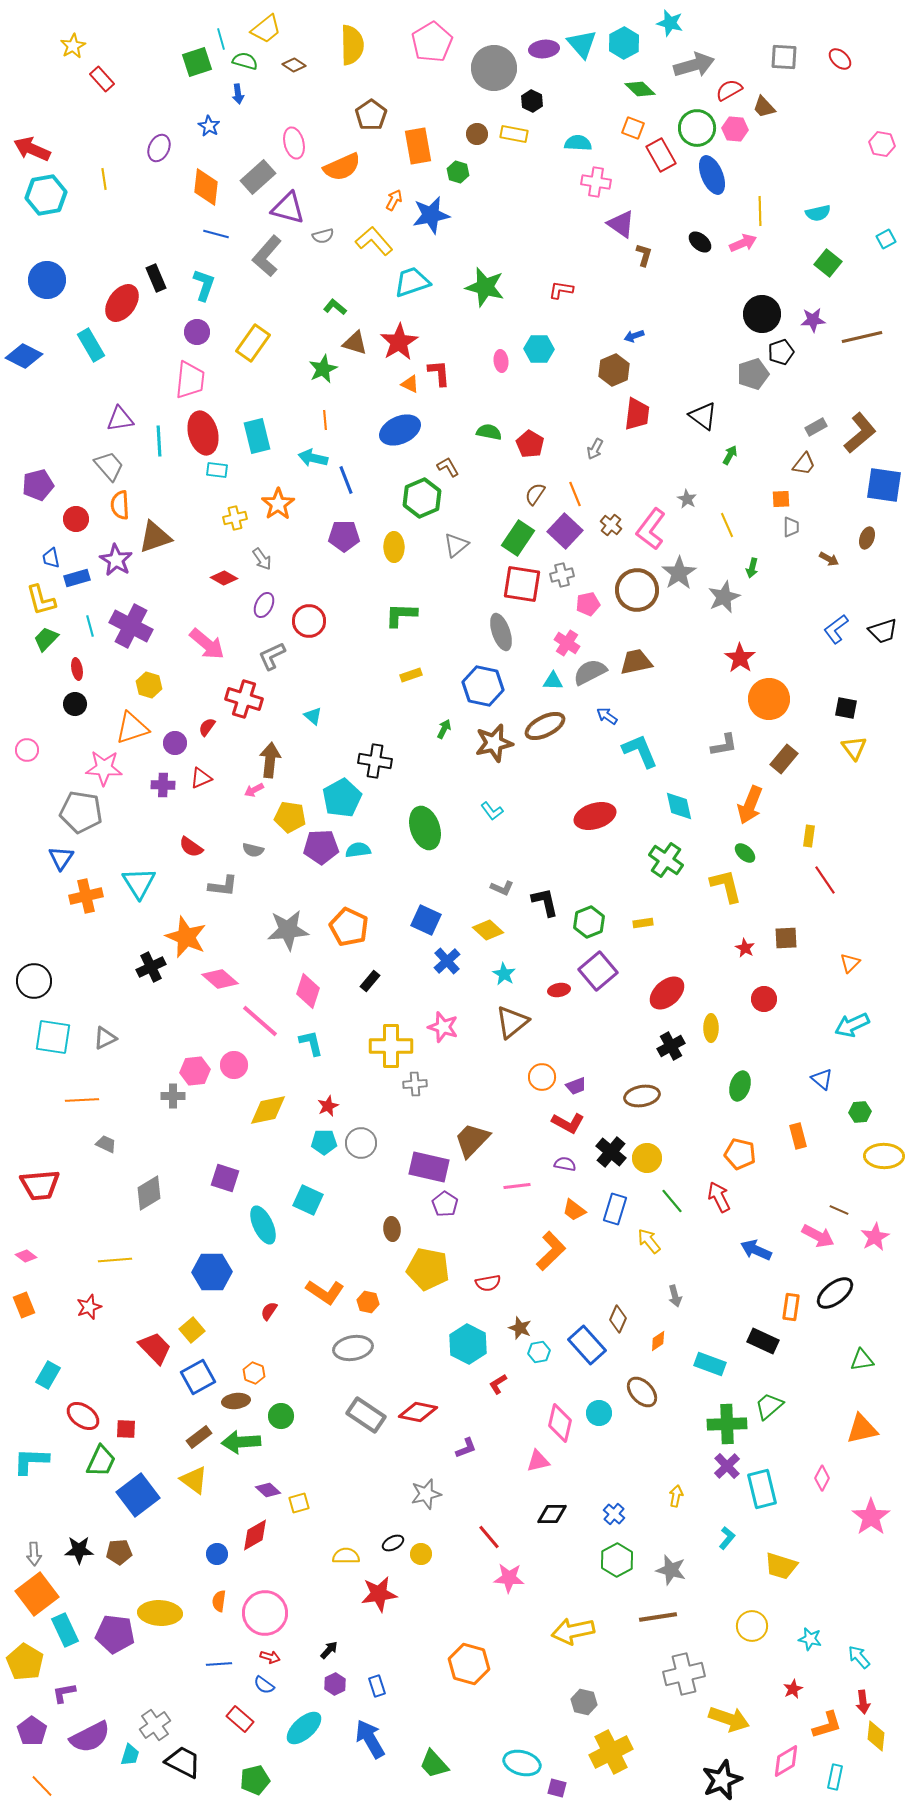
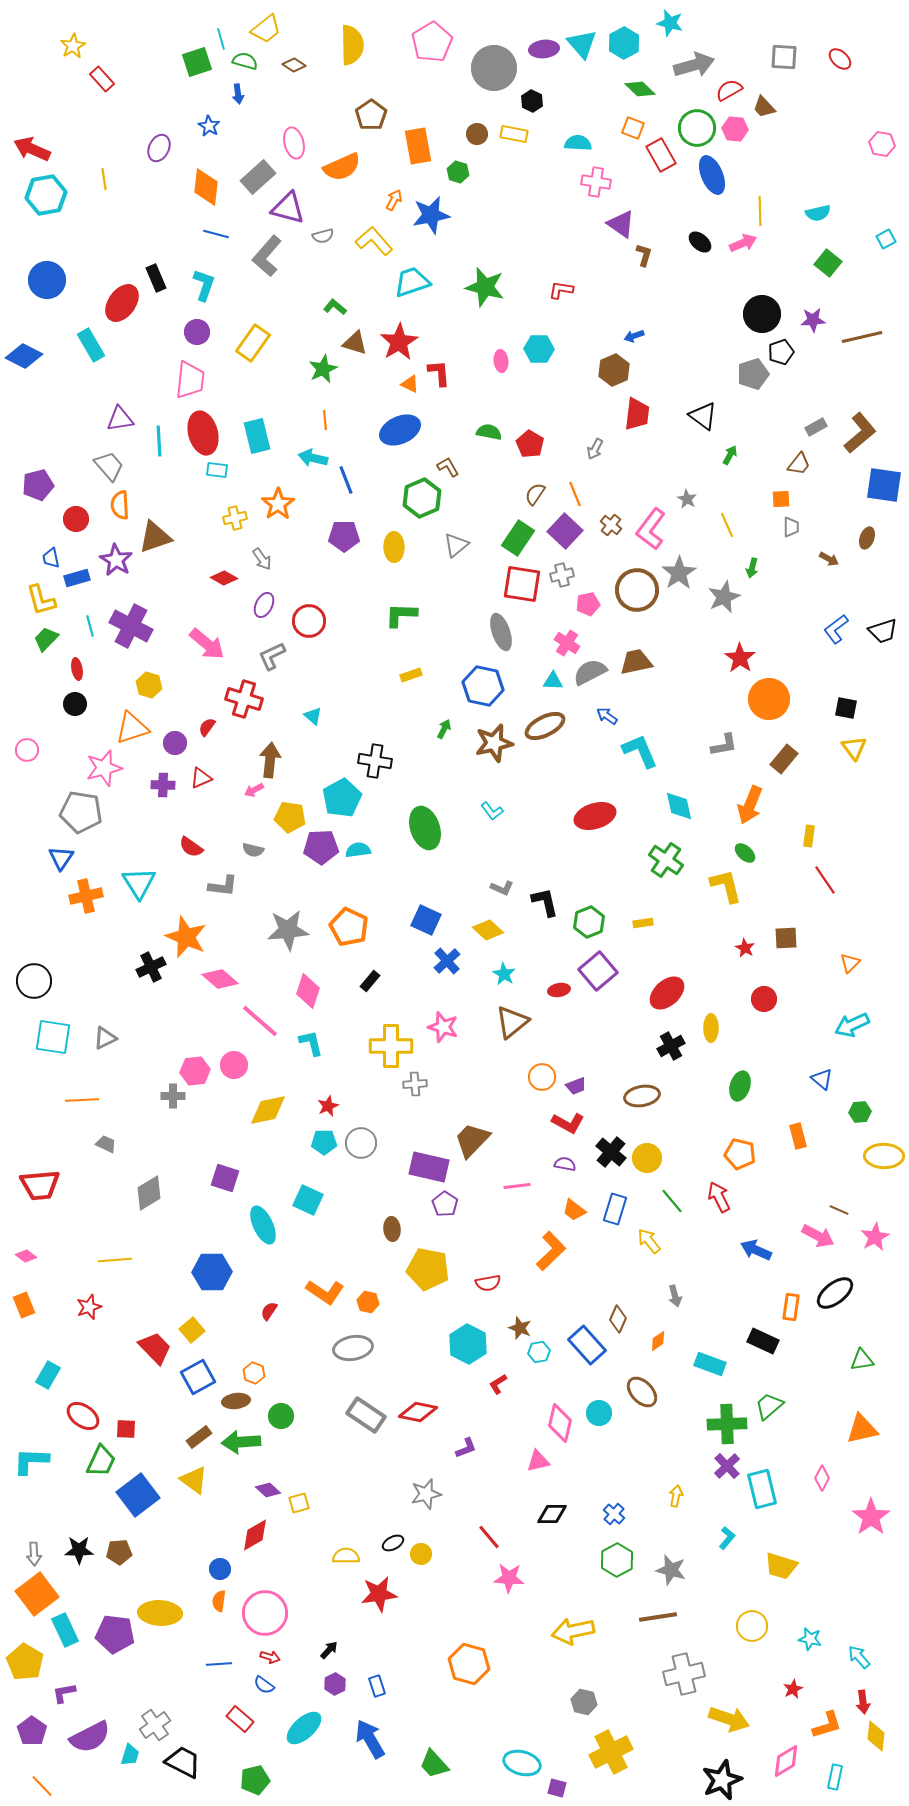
brown trapezoid at (804, 464): moved 5 px left
pink star at (104, 768): rotated 18 degrees counterclockwise
blue circle at (217, 1554): moved 3 px right, 15 px down
